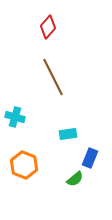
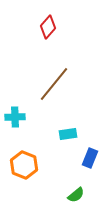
brown line: moved 1 px right, 7 px down; rotated 66 degrees clockwise
cyan cross: rotated 18 degrees counterclockwise
green semicircle: moved 1 px right, 16 px down
